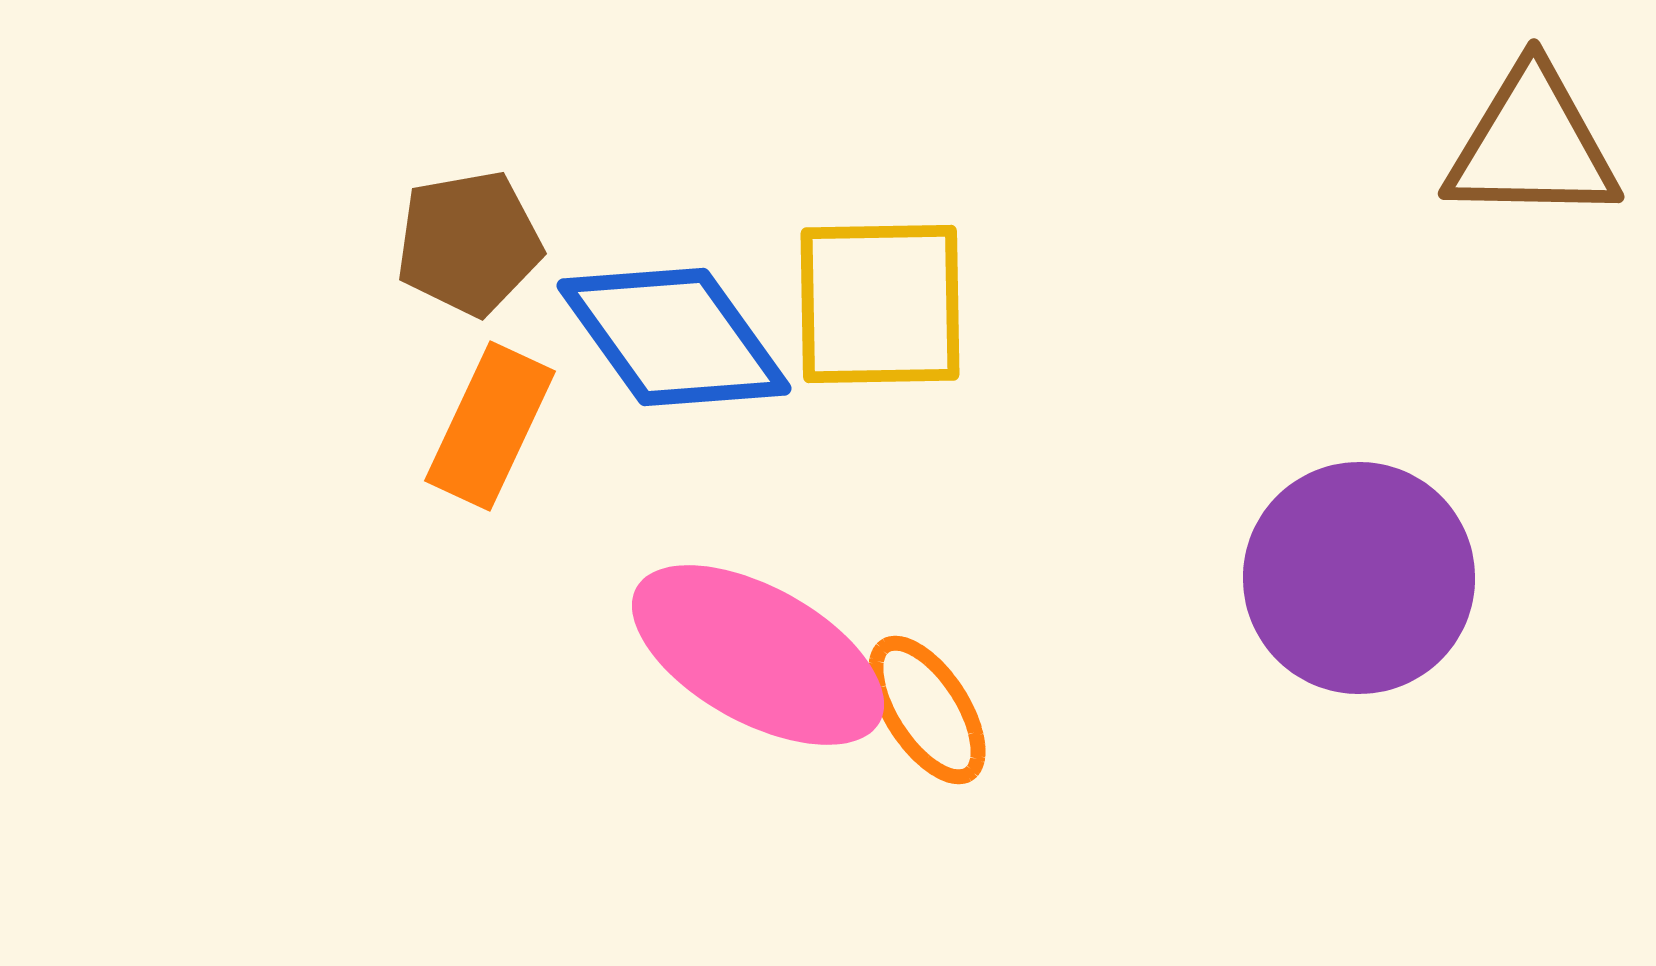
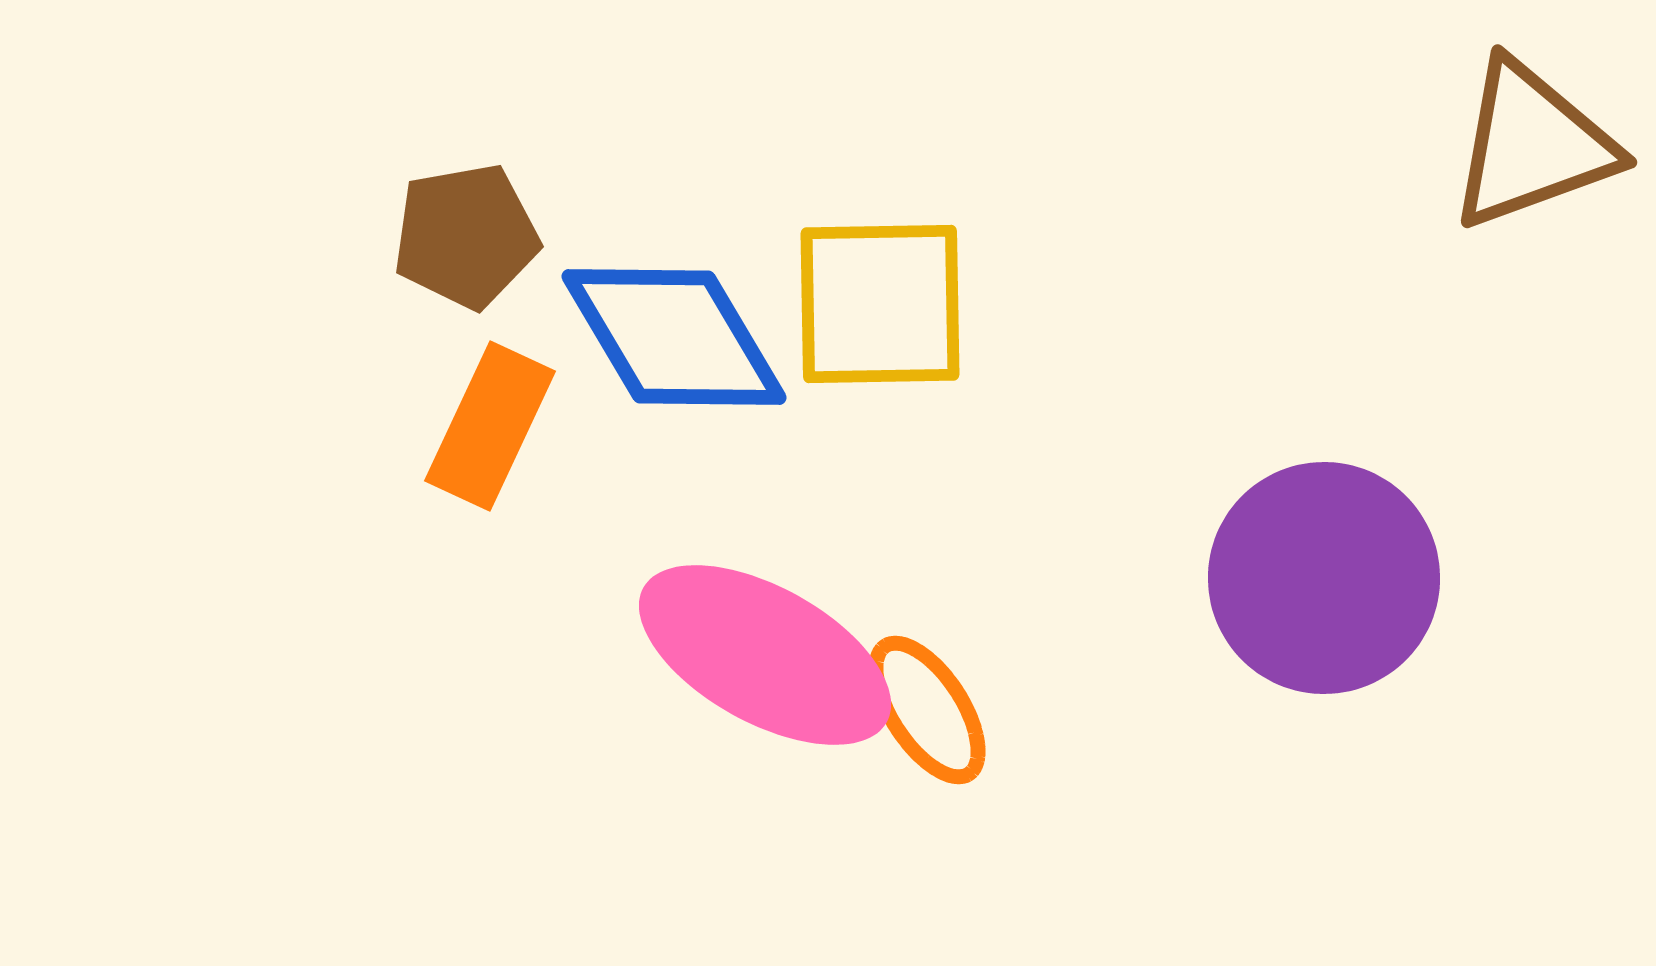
brown triangle: rotated 21 degrees counterclockwise
brown pentagon: moved 3 px left, 7 px up
blue diamond: rotated 5 degrees clockwise
purple circle: moved 35 px left
pink ellipse: moved 7 px right
